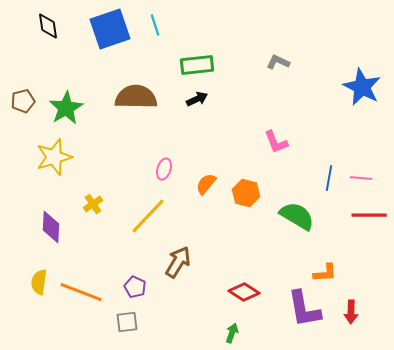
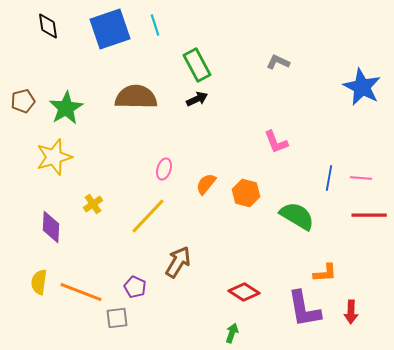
green rectangle: rotated 68 degrees clockwise
gray square: moved 10 px left, 4 px up
